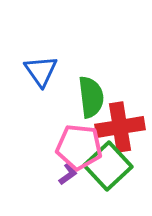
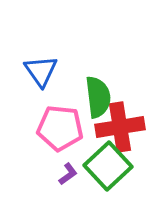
green semicircle: moved 7 px right
pink pentagon: moved 19 px left, 19 px up
